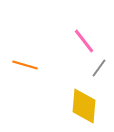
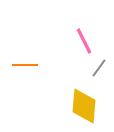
pink line: rotated 12 degrees clockwise
orange line: rotated 15 degrees counterclockwise
